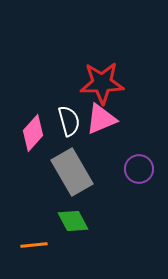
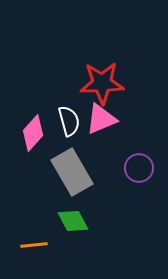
purple circle: moved 1 px up
